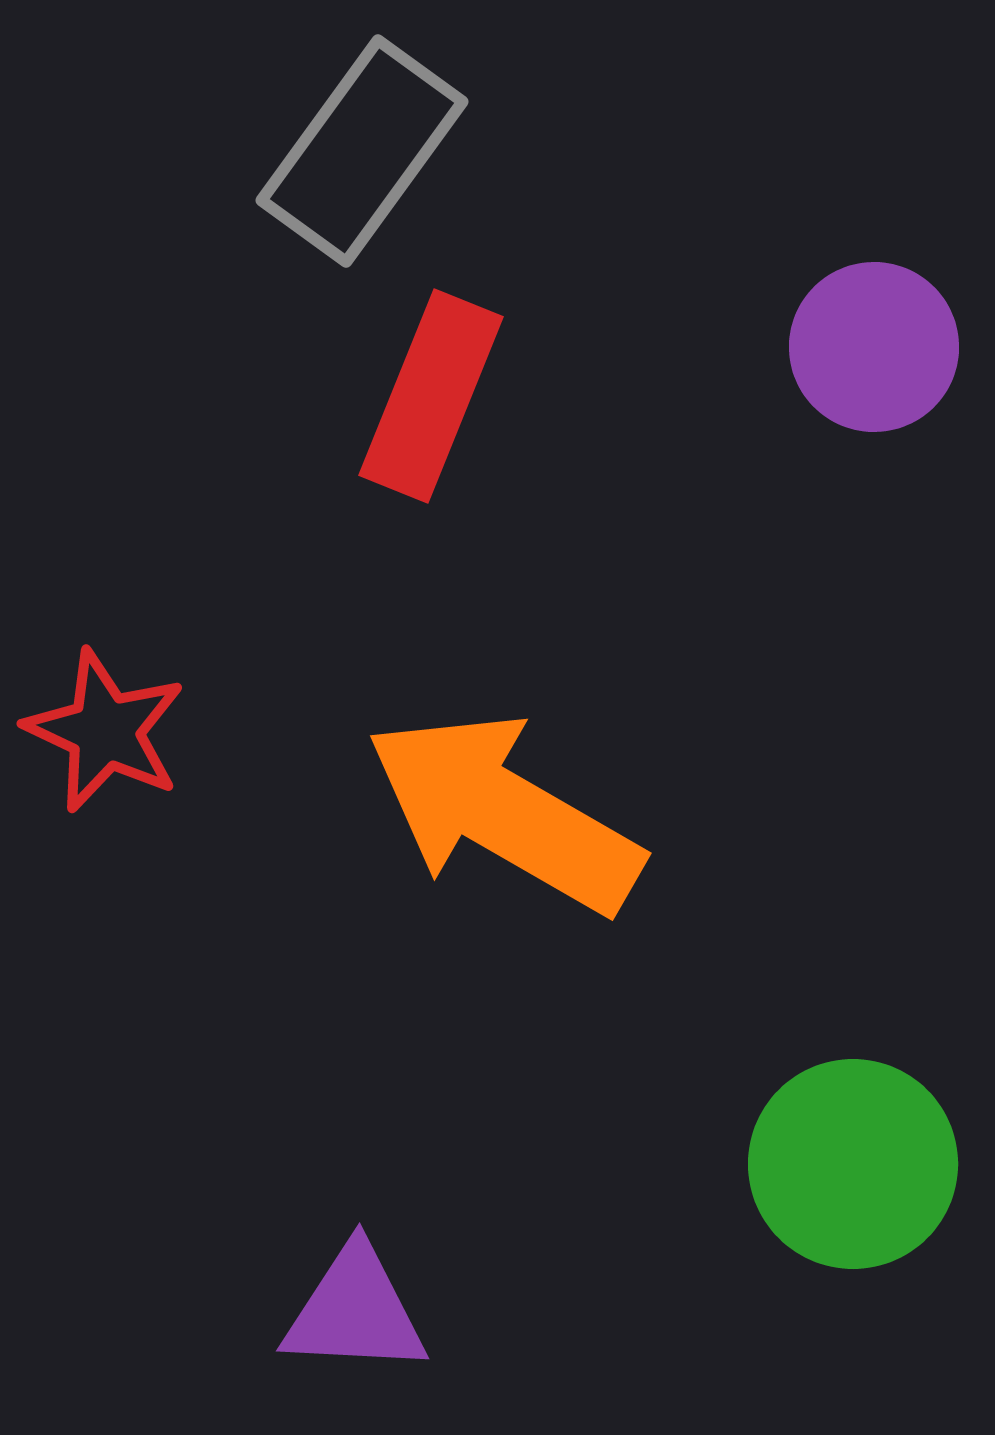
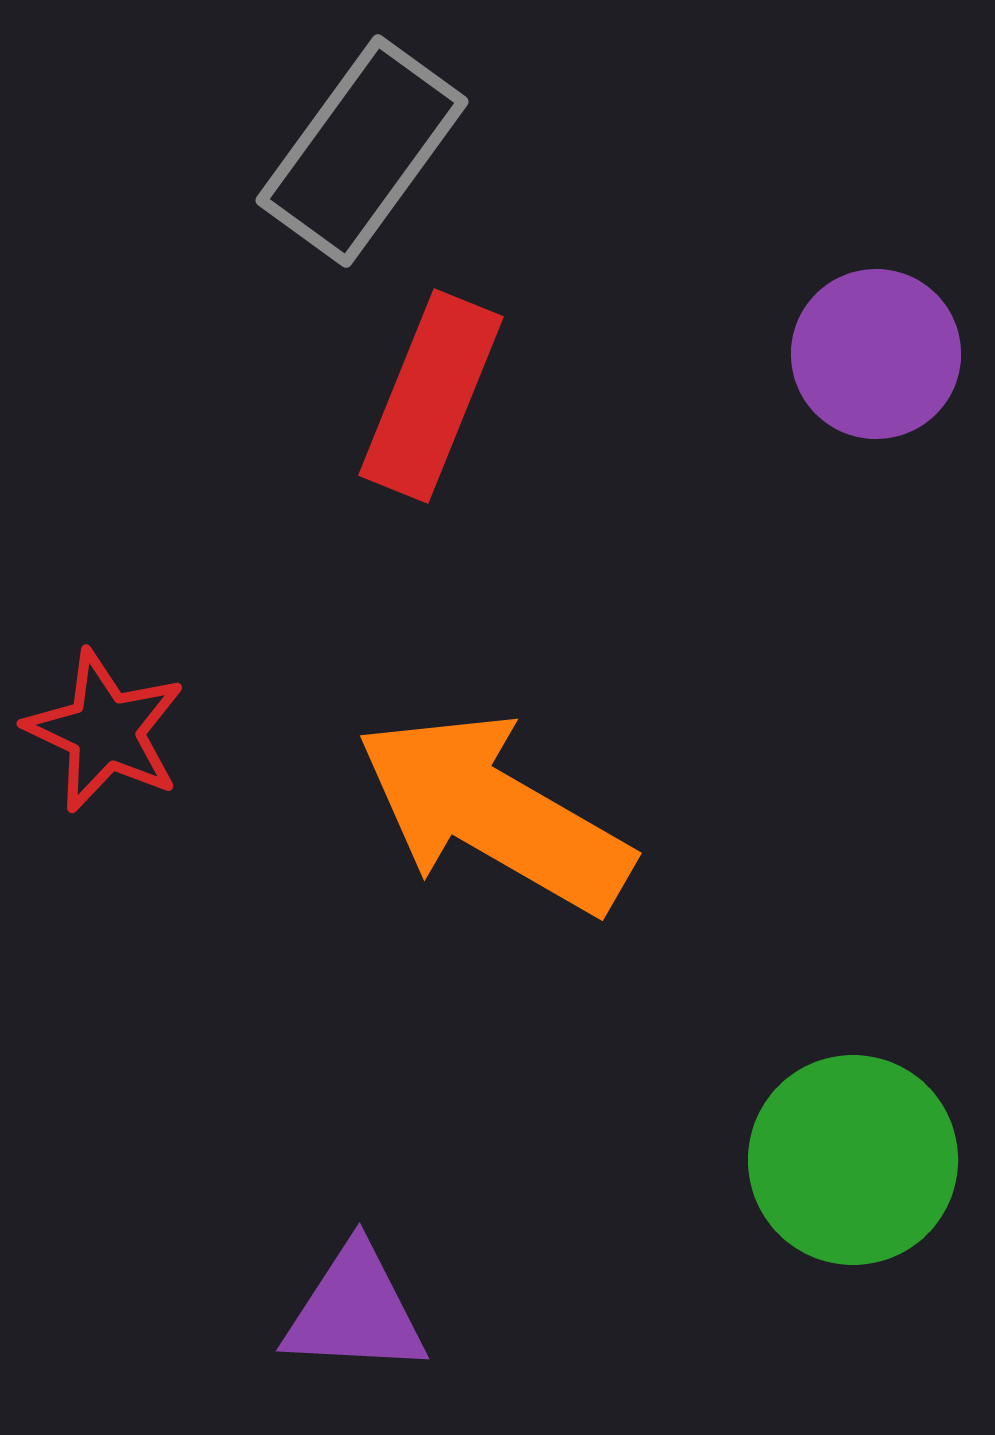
purple circle: moved 2 px right, 7 px down
orange arrow: moved 10 px left
green circle: moved 4 px up
